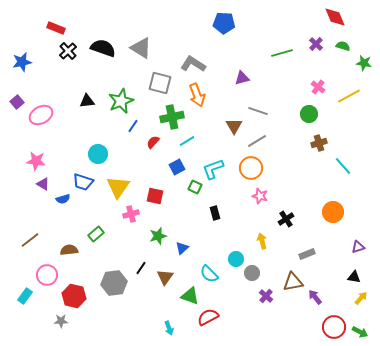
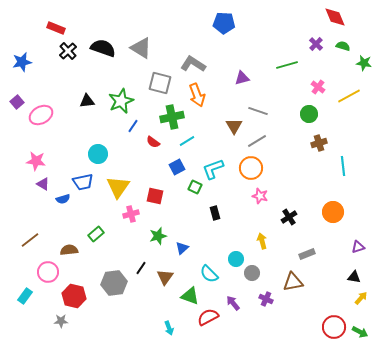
green line at (282, 53): moved 5 px right, 12 px down
red semicircle at (153, 142): rotated 96 degrees counterclockwise
cyan line at (343, 166): rotated 36 degrees clockwise
blue trapezoid at (83, 182): rotated 30 degrees counterclockwise
black cross at (286, 219): moved 3 px right, 2 px up
pink circle at (47, 275): moved 1 px right, 3 px up
purple cross at (266, 296): moved 3 px down; rotated 16 degrees counterclockwise
purple arrow at (315, 297): moved 82 px left, 6 px down
